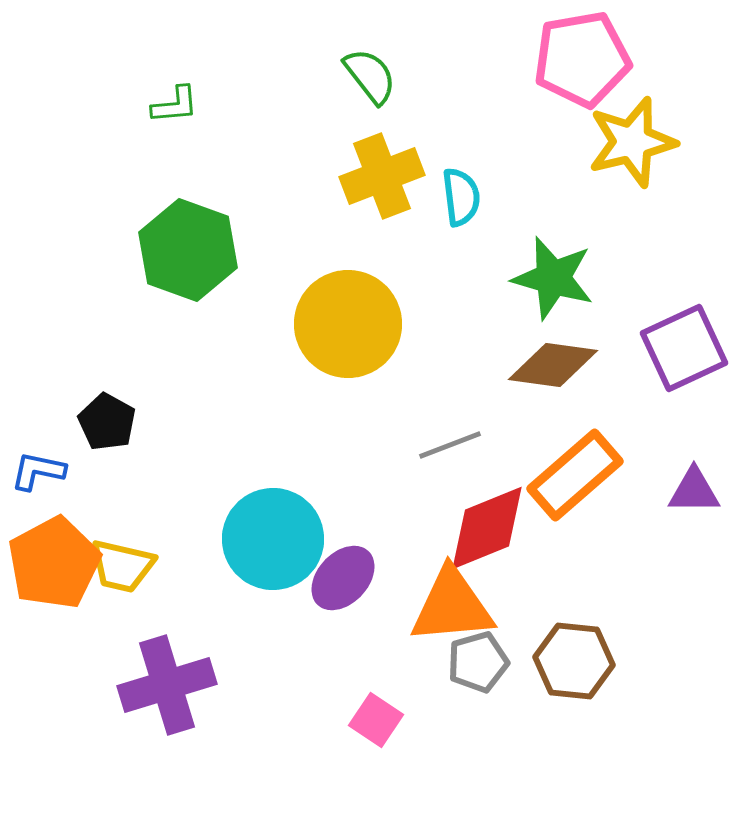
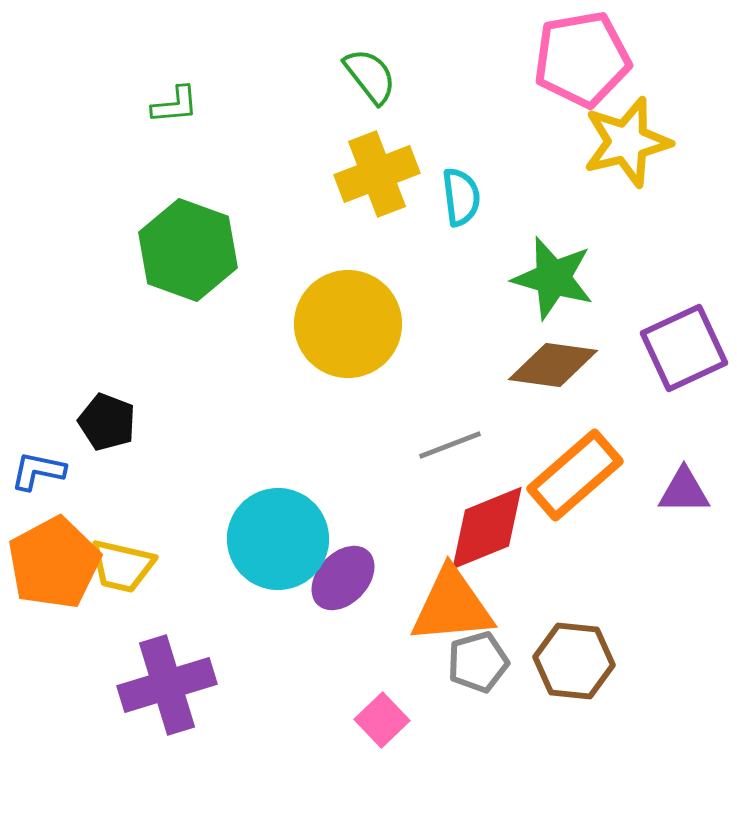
yellow star: moved 5 px left
yellow cross: moved 5 px left, 2 px up
black pentagon: rotated 8 degrees counterclockwise
purple triangle: moved 10 px left
cyan circle: moved 5 px right
pink square: moved 6 px right; rotated 12 degrees clockwise
